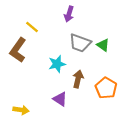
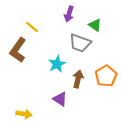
green triangle: moved 8 px left, 20 px up
cyan star: rotated 12 degrees counterclockwise
orange pentagon: moved 12 px up; rotated 10 degrees clockwise
yellow arrow: moved 3 px right, 4 px down
